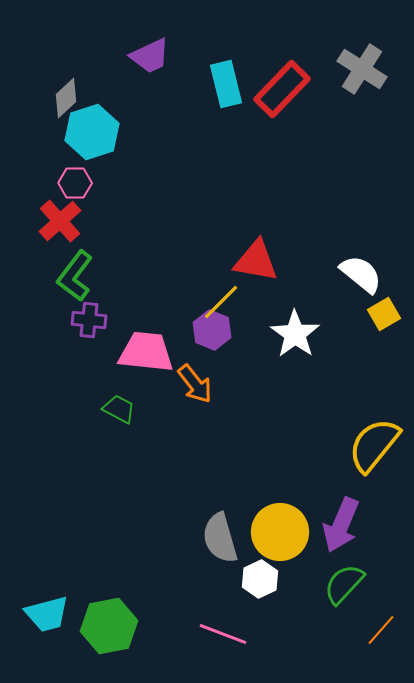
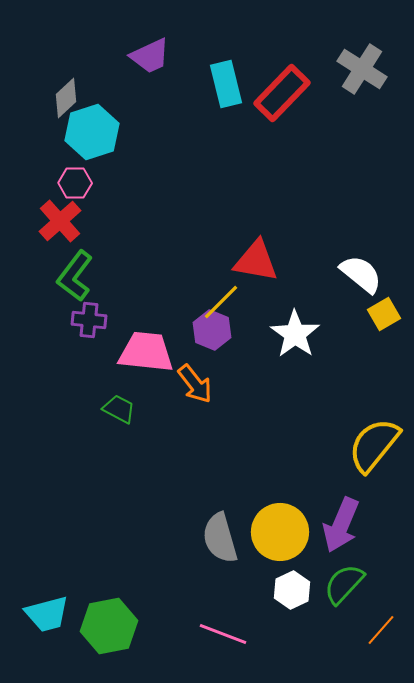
red rectangle: moved 4 px down
white hexagon: moved 32 px right, 11 px down
